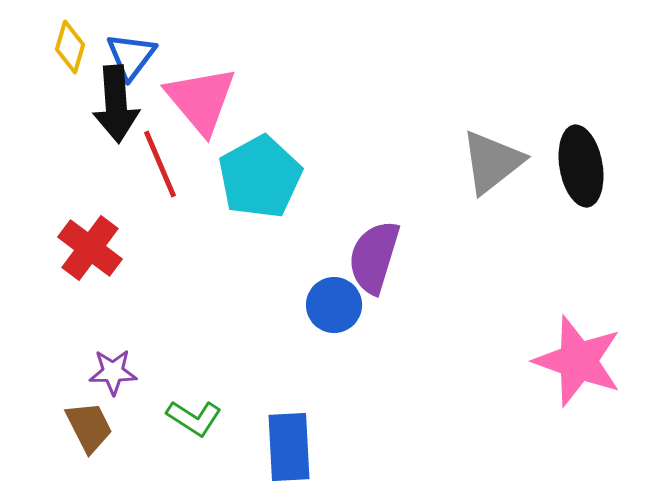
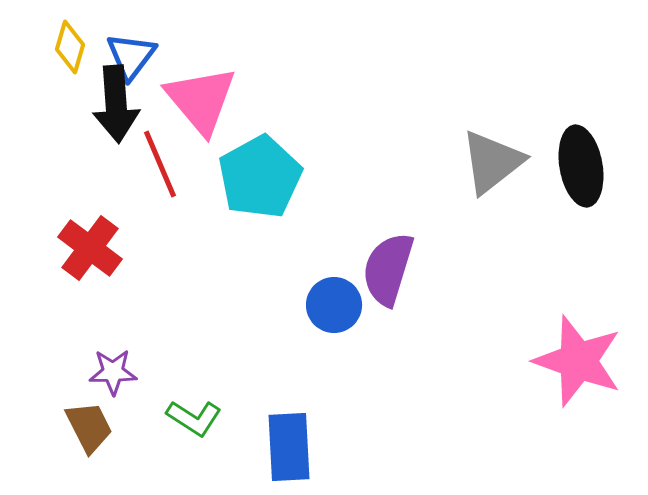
purple semicircle: moved 14 px right, 12 px down
